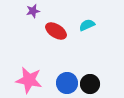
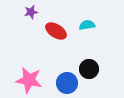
purple star: moved 2 px left, 1 px down
cyan semicircle: rotated 14 degrees clockwise
black circle: moved 1 px left, 15 px up
